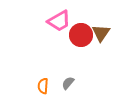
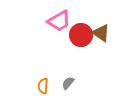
brown triangle: rotated 30 degrees counterclockwise
